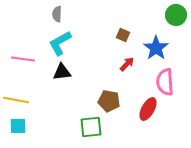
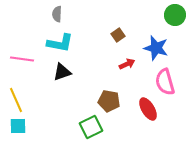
green circle: moved 1 px left
brown square: moved 5 px left; rotated 32 degrees clockwise
cyan L-shape: rotated 140 degrees counterclockwise
blue star: rotated 20 degrees counterclockwise
pink line: moved 1 px left
red arrow: rotated 21 degrees clockwise
black triangle: rotated 12 degrees counterclockwise
pink semicircle: rotated 12 degrees counterclockwise
yellow line: rotated 55 degrees clockwise
red ellipse: rotated 60 degrees counterclockwise
green square: rotated 20 degrees counterclockwise
